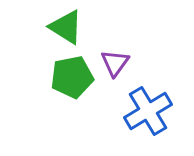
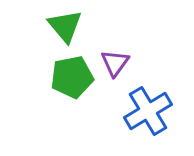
green triangle: moved 1 px left, 1 px up; rotated 18 degrees clockwise
